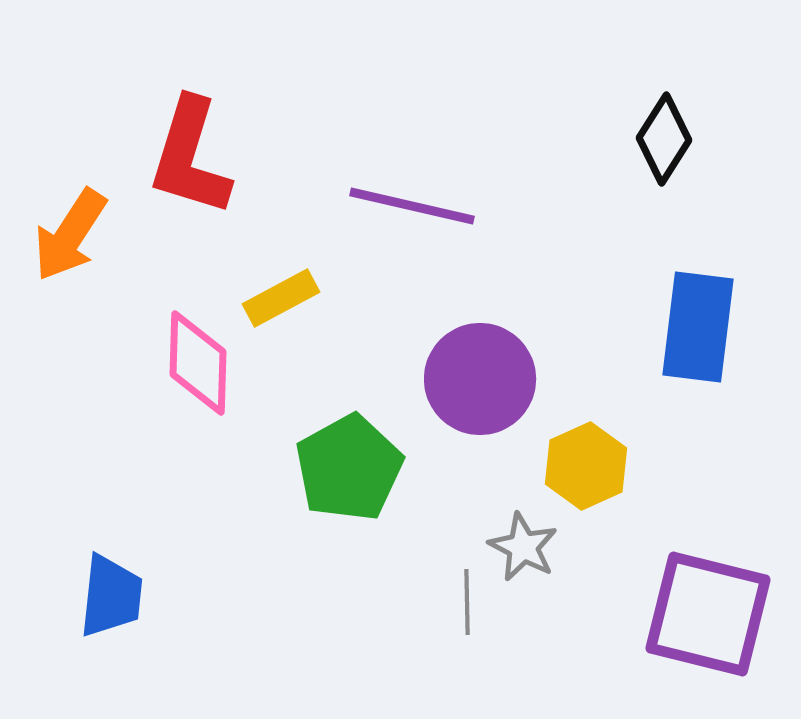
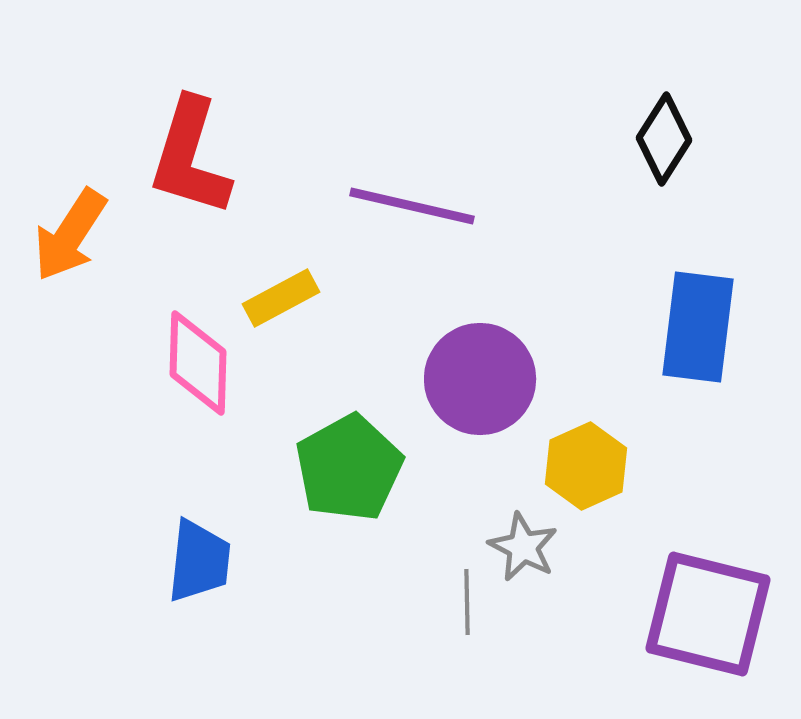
blue trapezoid: moved 88 px right, 35 px up
